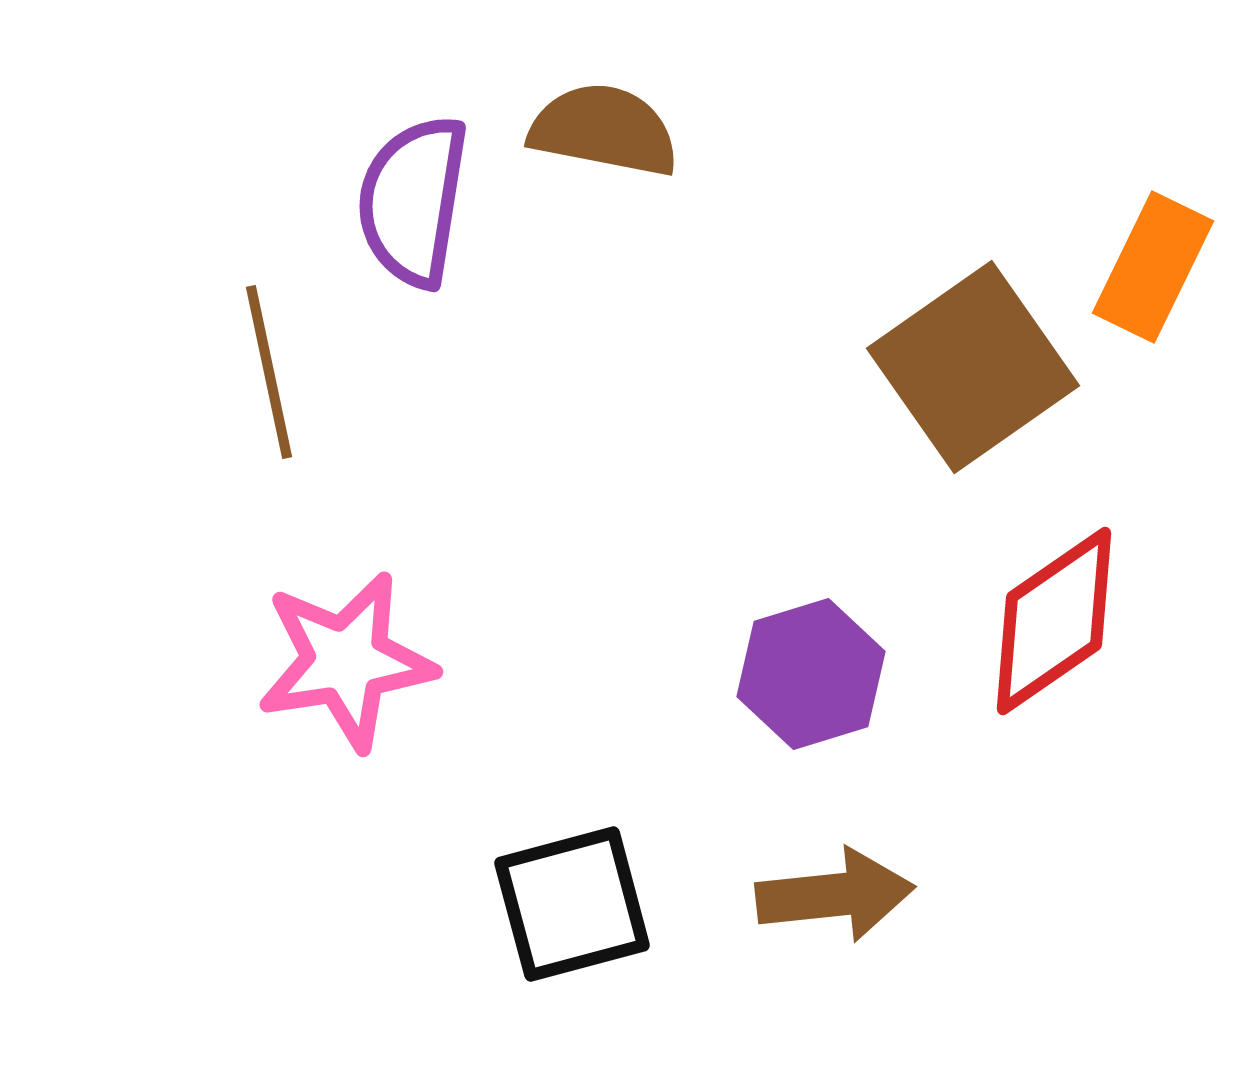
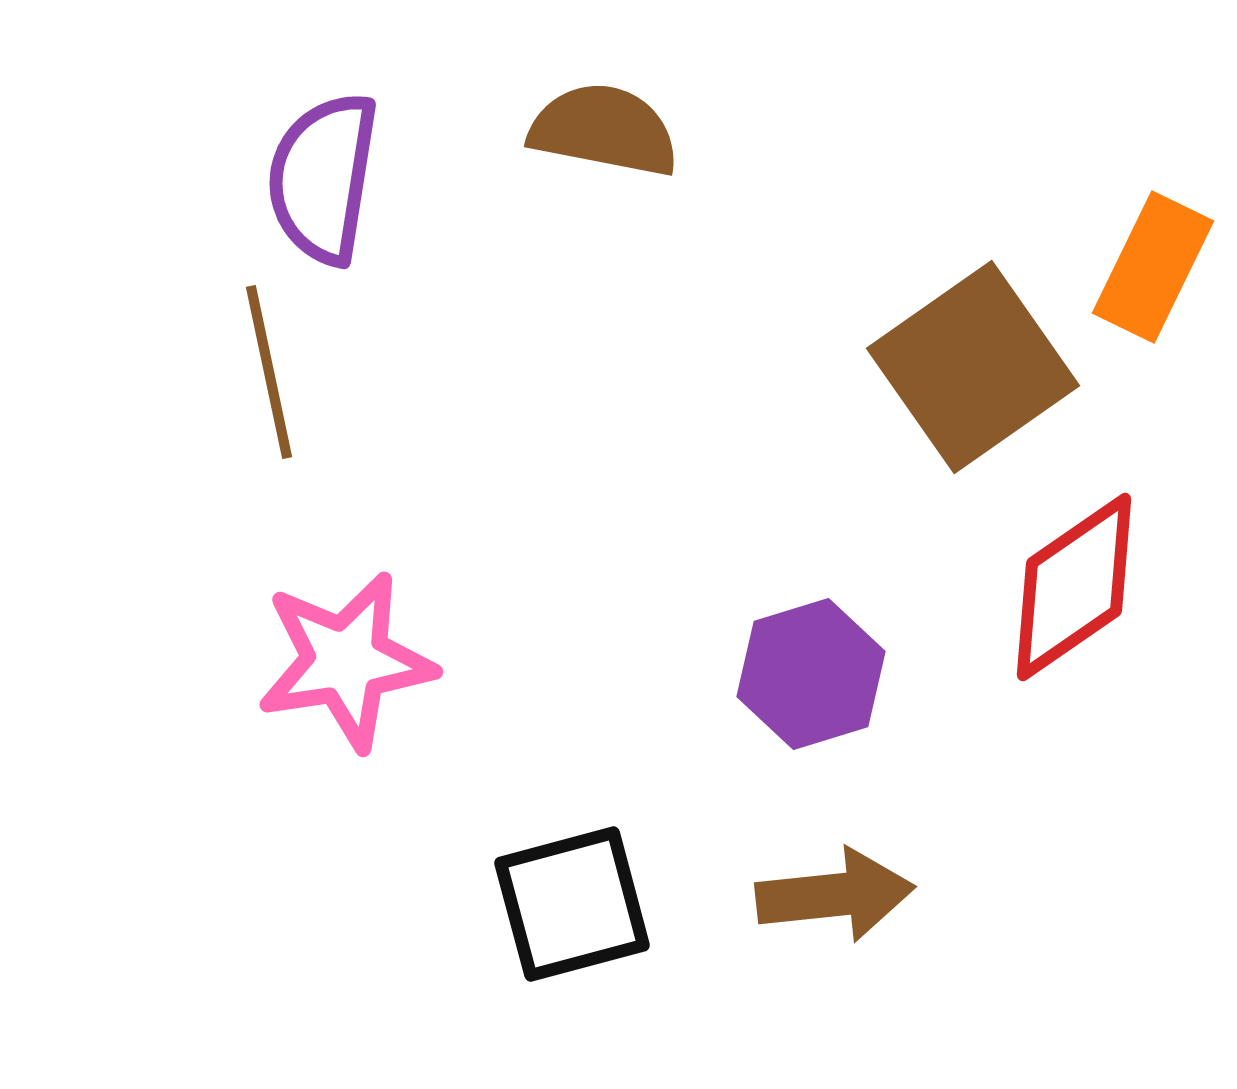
purple semicircle: moved 90 px left, 23 px up
red diamond: moved 20 px right, 34 px up
